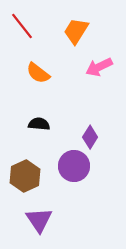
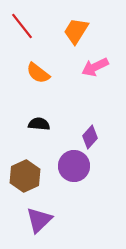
pink arrow: moved 4 px left
purple diamond: rotated 10 degrees clockwise
purple triangle: rotated 20 degrees clockwise
